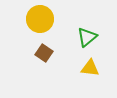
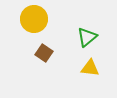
yellow circle: moved 6 px left
